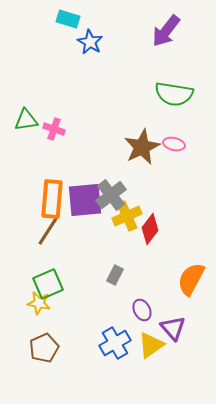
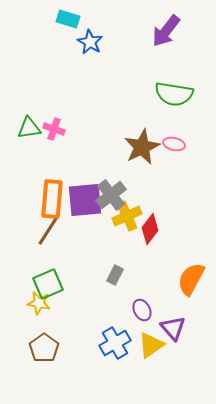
green triangle: moved 3 px right, 8 px down
brown pentagon: rotated 12 degrees counterclockwise
